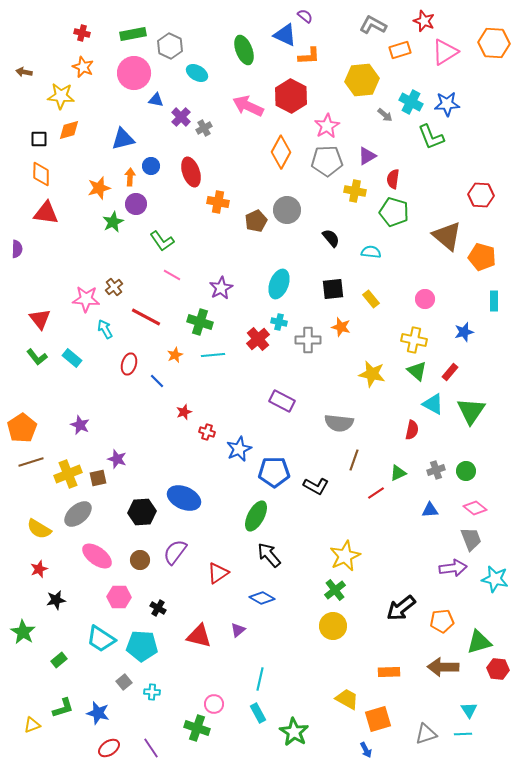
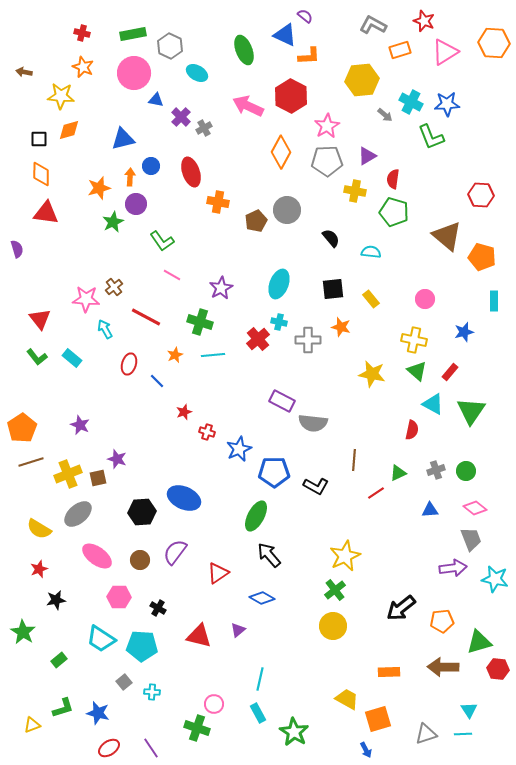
purple semicircle at (17, 249): rotated 18 degrees counterclockwise
gray semicircle at (339, 423): moved 26 px left
brown line at (354, 460): rotated 15 degrees counterclockwise
